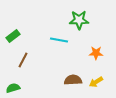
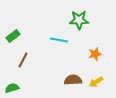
orange star: moved 1 px left, 1 px down; rotated 16 degrees counterclockwise
green semicircle: moved 1 px left
